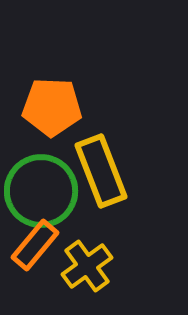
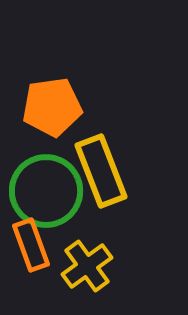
orange pentagon: rotated 10 degrees counterclockwise
green circle: moved 5 px right
orange rectangle: moved 4 px left; rotated 60 degrees counterclockwise
